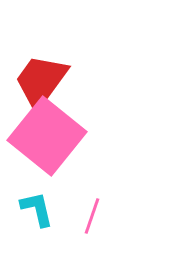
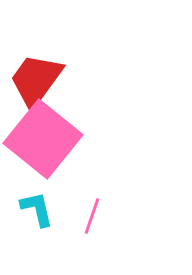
red trapezoid: moved 5 px left, 1 px up
pink square: moved 4 px left, 3 px down
